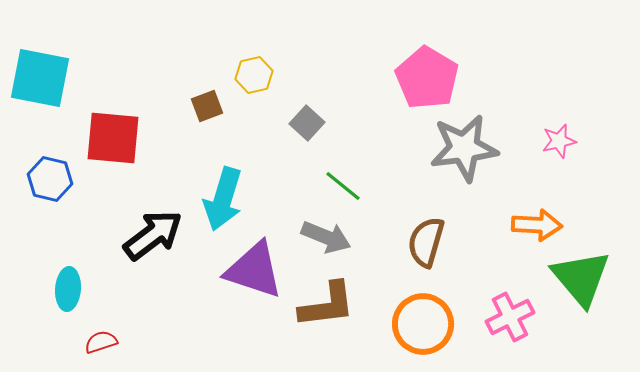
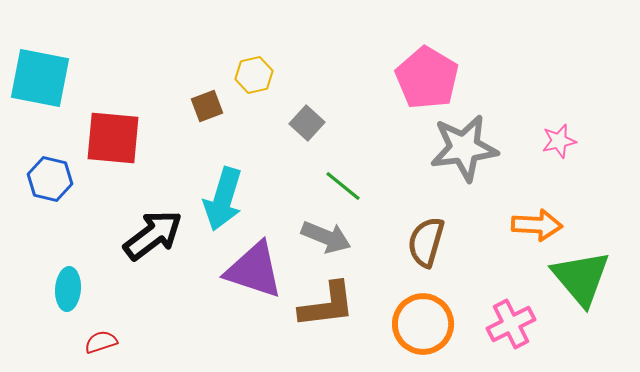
pink cross: moved 1 px right, 7 px down
